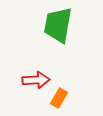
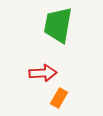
red arrow: moved 7 px right, 7 px up
